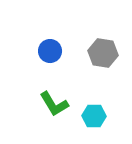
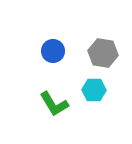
blue circle: moved 3 px right
cyan hexagon: moved 26 px up
